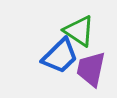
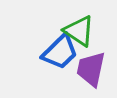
blue trapezoid: moved 4 px up
